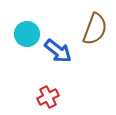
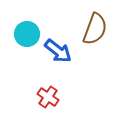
red cross: rotated 30 degrees counterclockwise
